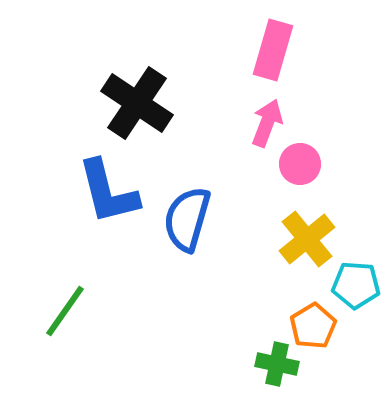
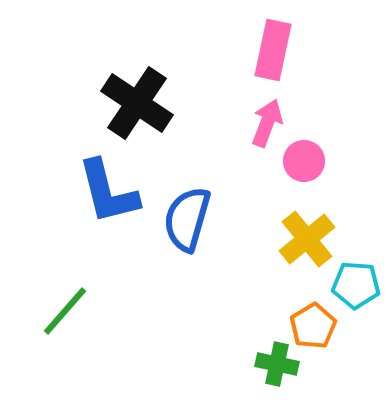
pink rectangle: rotated 4 degrees counterclockwise
pink circle: moved 4 px right, 3 px up
green line: rotated 6 degrees clockwise
